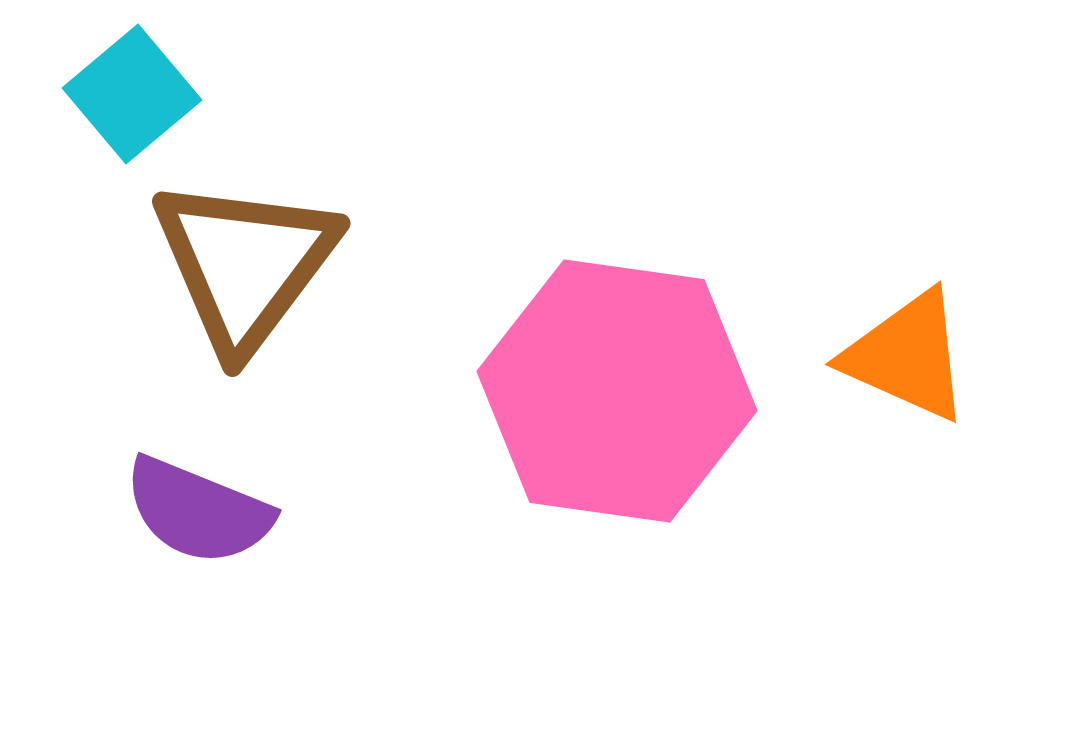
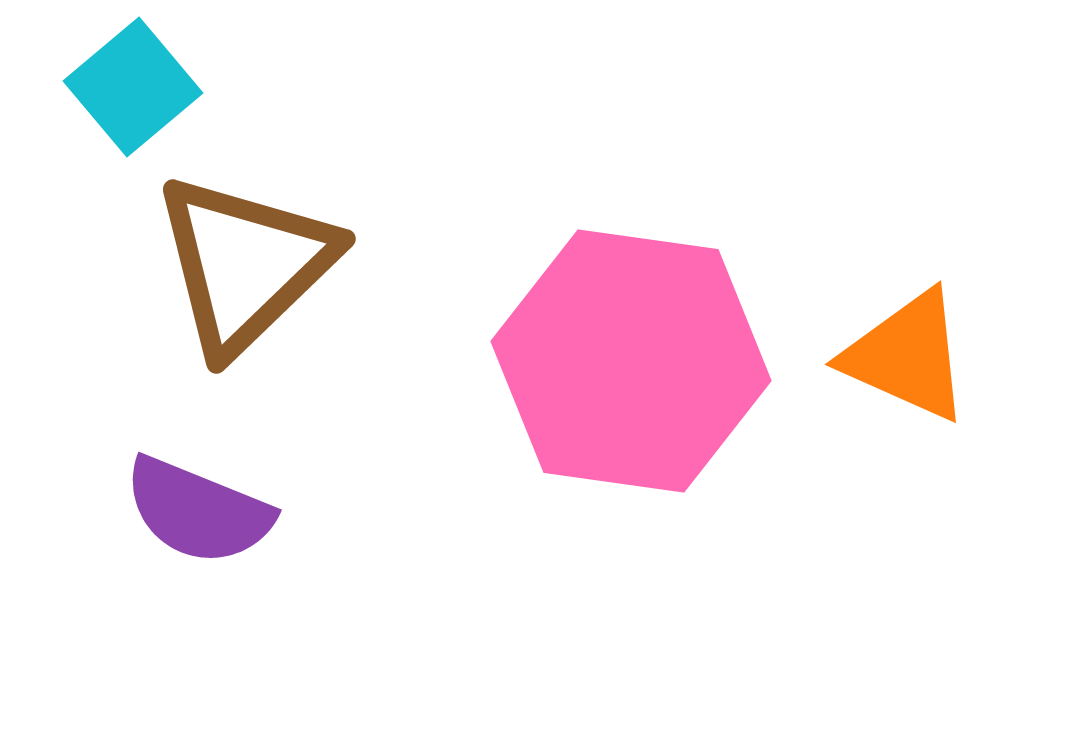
cyan square: moved 1 px right, 7 px up
brown triangle: rotated 9 degrees clockwise
pink hexagon: moved 14 px right, 30 px up
